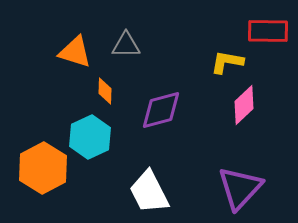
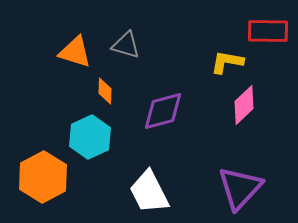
gray triangle: rotated 16 degrees clockwise
purple diamond: moved 2 px right, 1 px down
orange hexagon: moved 9 px down
